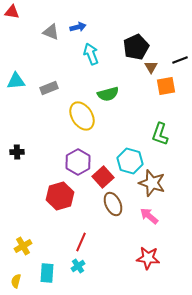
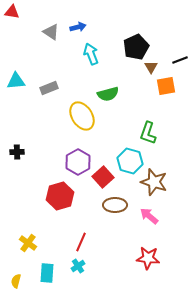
gray triangle: rotated 12 degrees clockwise
green L-shape: moved 12 px left, 1 px up
brown star: moved 2 px right, 1 px up
brown ellipse: moved 2 px right, 1 px down; rotated 65 degrees counterclockwise
yellow cross: moved 5 px right, 3 px up; rotated 24 degrees counterclockwise
